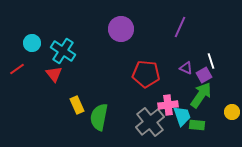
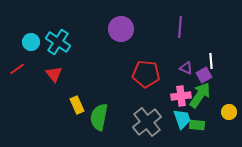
purple line: rotated 20 degrees counterclockwise
cyan circle: moved 1 px left, 1 px up
cyan cross: moved 5 px left, 9 px up
white line: rotated 14 degrees clockwise
green arrow: moved 1 px left
pink cross: moved 13 px right, 9 px up
yellow circle: moved 3 px left
cyan trapezoid: moved 3 px down
gray cross: moved 3 px left
